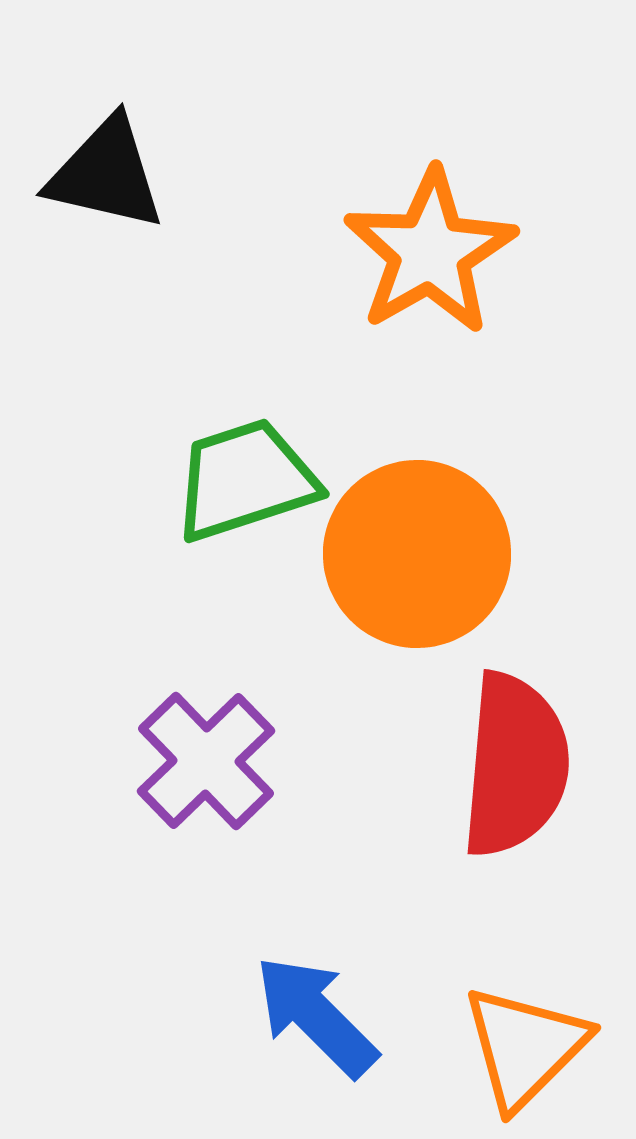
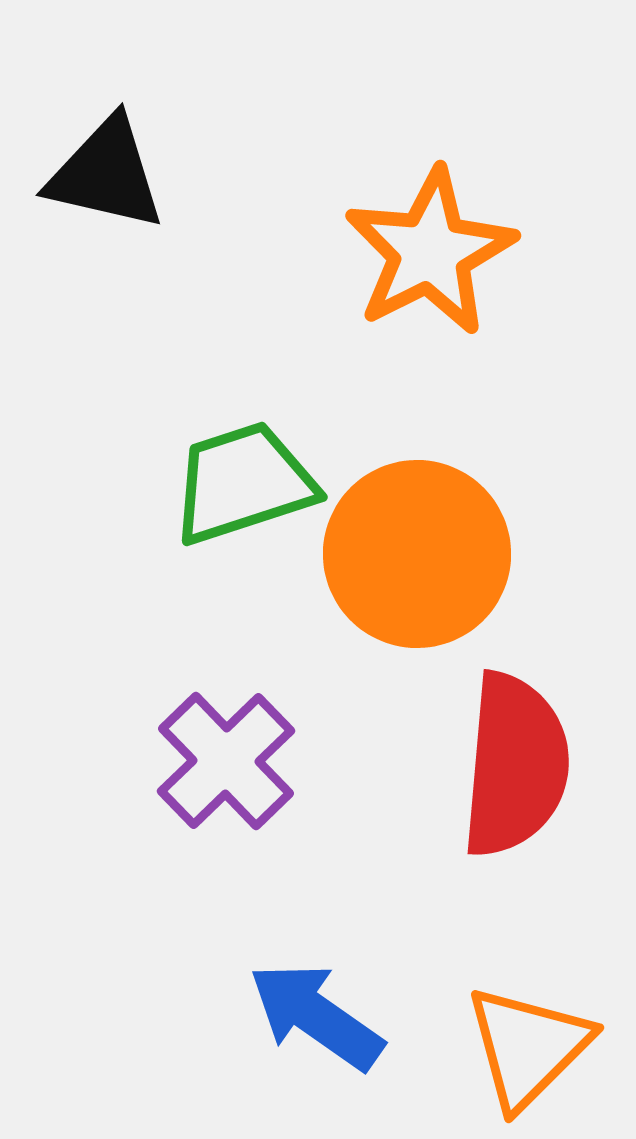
orange star: rotated 3 degrees clockwise
green trapezoid: moved 2 px left, 3 px down
purple cross: moved 20 px right
blue arrow: rotated 10 degrees counterclockwise
orange triangle: moved 3 px right
